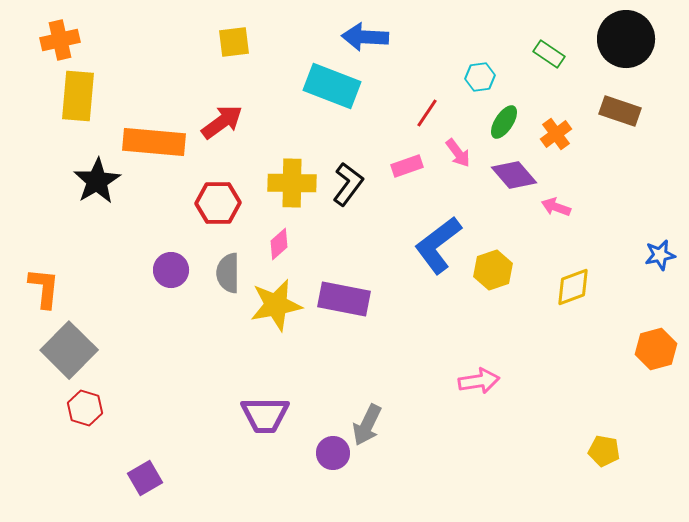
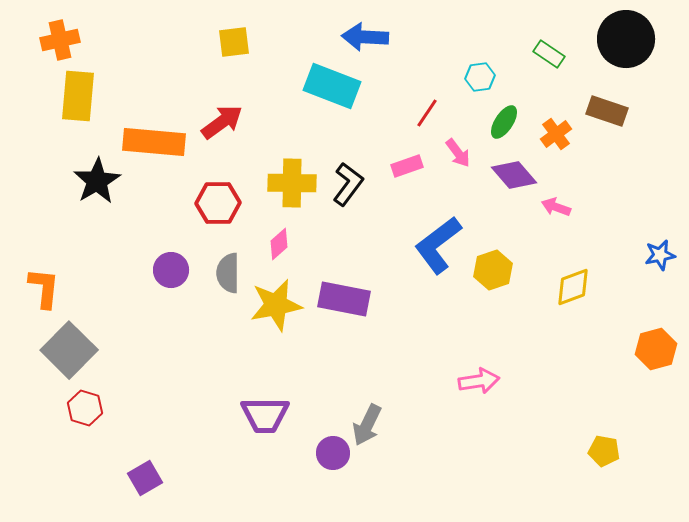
brown rectangle at (620, 111): moved 13 px left
